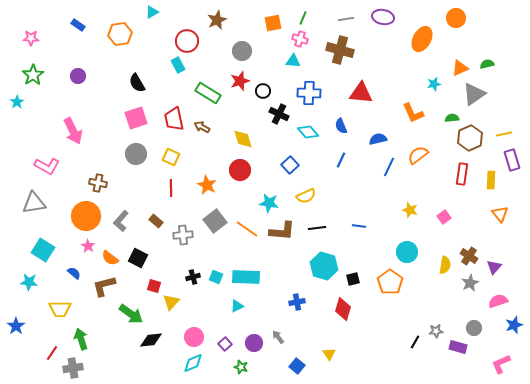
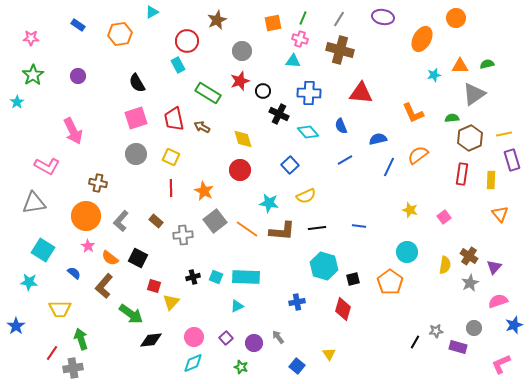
gray line at (346, 19): moved 7 px left; rotated 49 degrees counterclockwise
orange triangle at (460, 68): moved 2 px up; rotated 24 degrees clockwise
cyan star at (434, 84): moved 9 px up
blue line at (341, 160): moved 4 px right; rotated 35 degrees clockwise
orange star at (207, 185): moved 3 px left, 6 px down
brown L-shape at (104, 286): rotated 35 degrees counterclockwise
purple square at (225, 344): moved 1 px right, 6 px up
